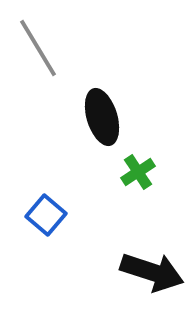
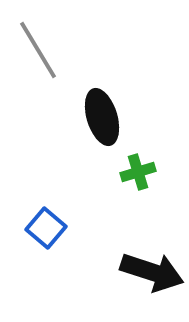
gray line: moved 2 px down
green cross: rotated 16 degrees clockwise
blue square: moved 13 px down
